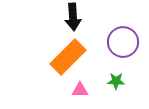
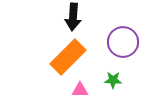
black arrow: rotated 8 degrees clockwise
green star: moved 3 px left, 1 px up
